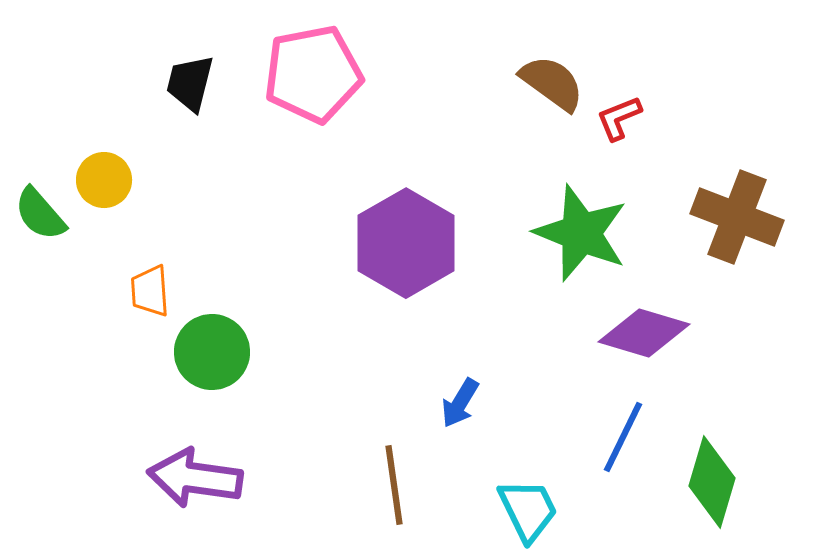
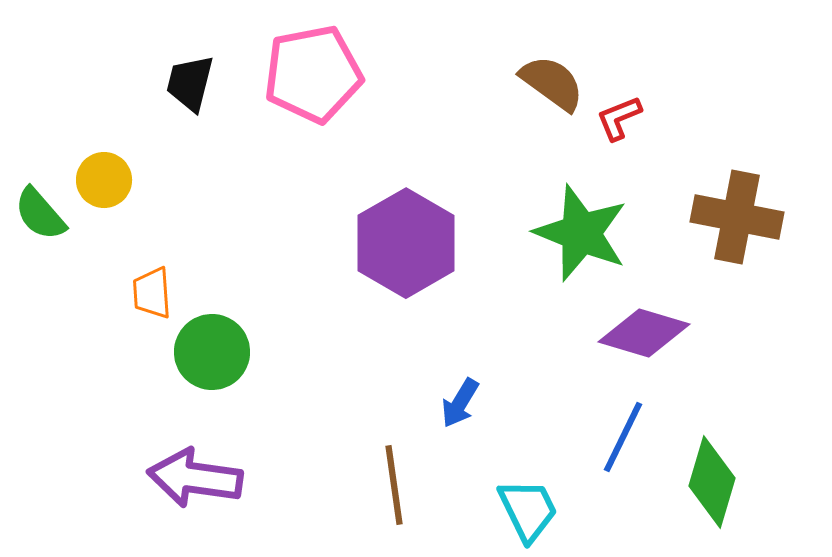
brown cross: rotated 10 degrees counterclockwise
orange trapezoid: moved 2 px right, 2 px down
